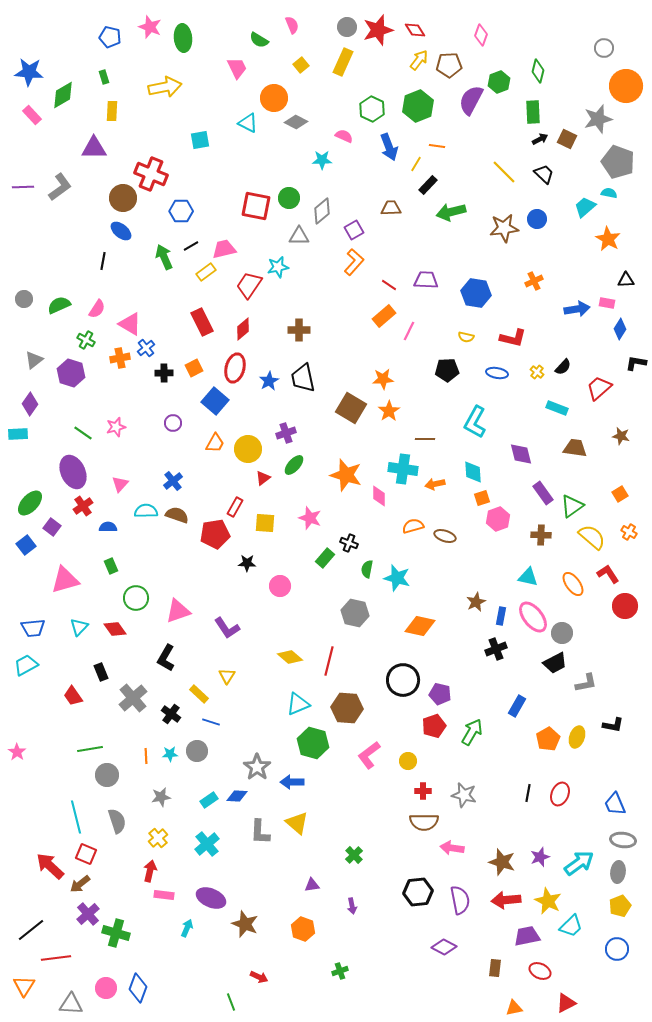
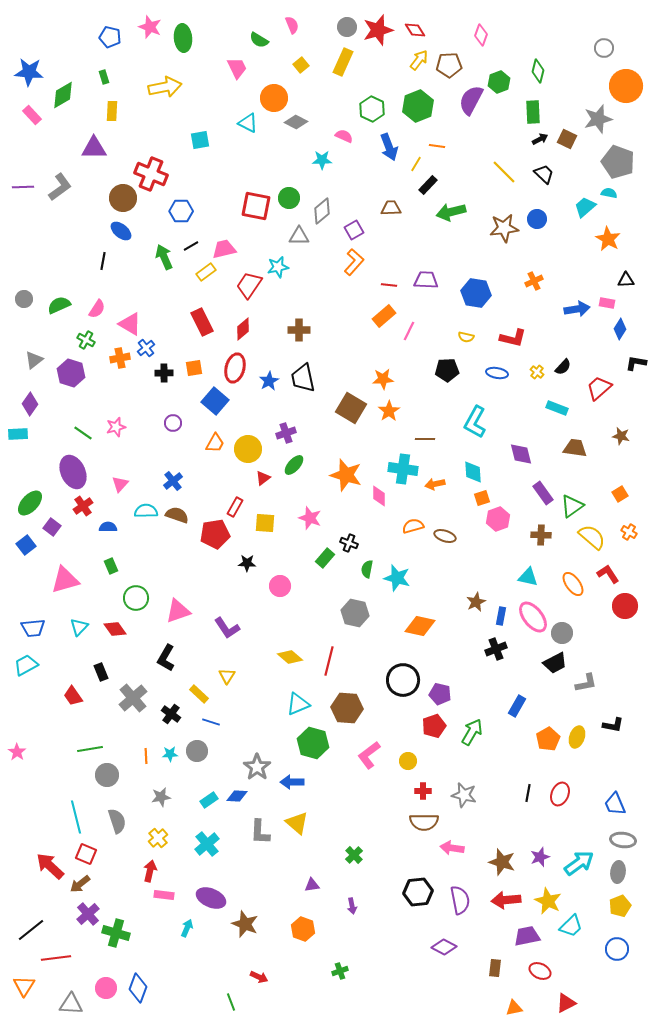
red line at (389, 285): rotated 28 degrees counterclockwise
orange square at (194, 368): rotated 18 degrees clockwise
